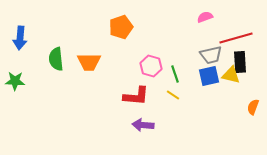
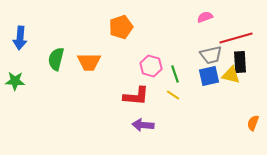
green semicircle: rotated 20 degrees clockwise
orange semicircle: moved 16 px down
